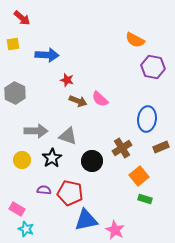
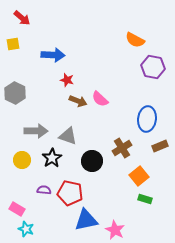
blue arrow: moved 6 px right
brown rectangle: moved 1 px left, 1 px up
